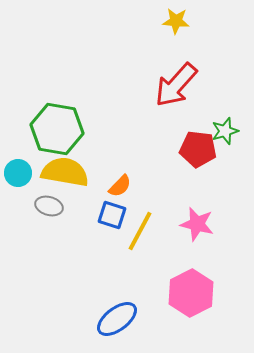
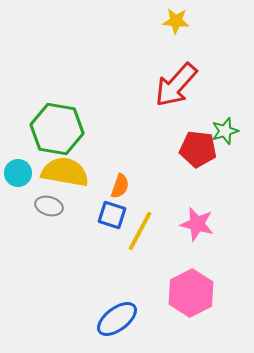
orange semicircle: rotated 25 degrees counterclockwise
